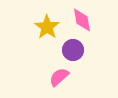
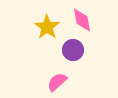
pink semicircle: moved 2 px left, 5 px down
